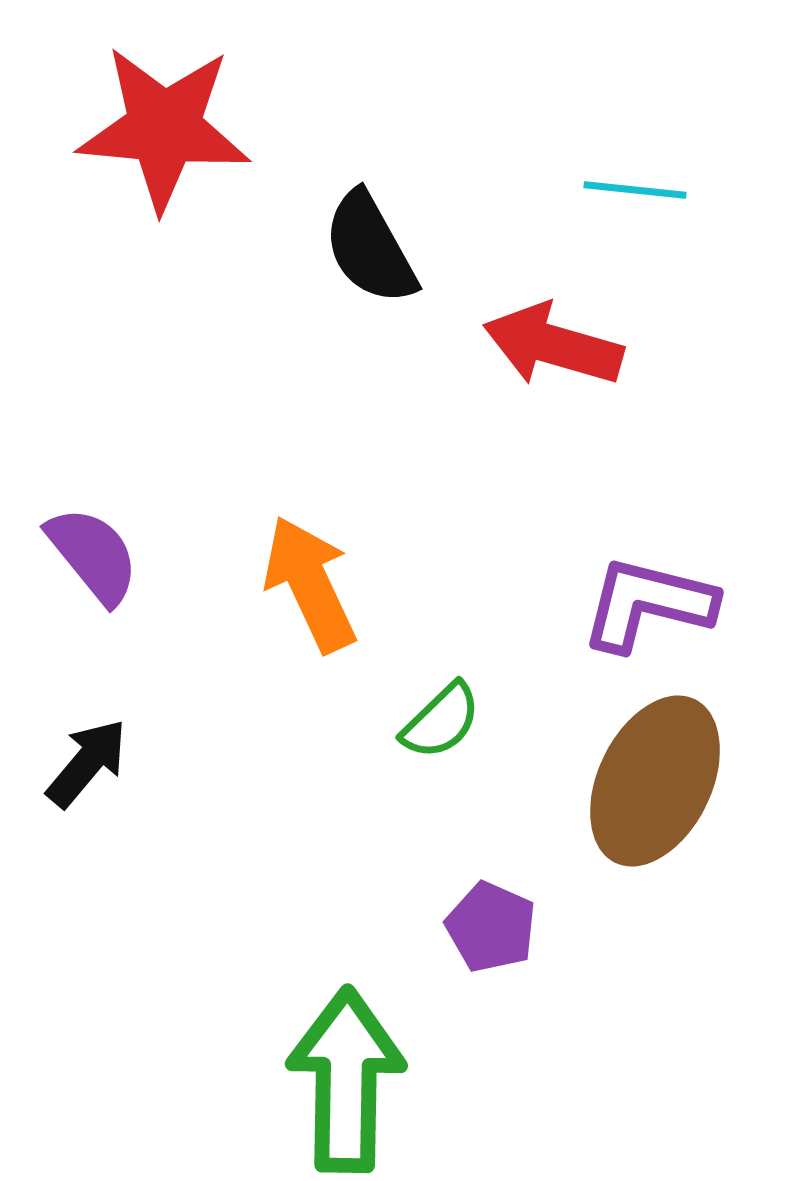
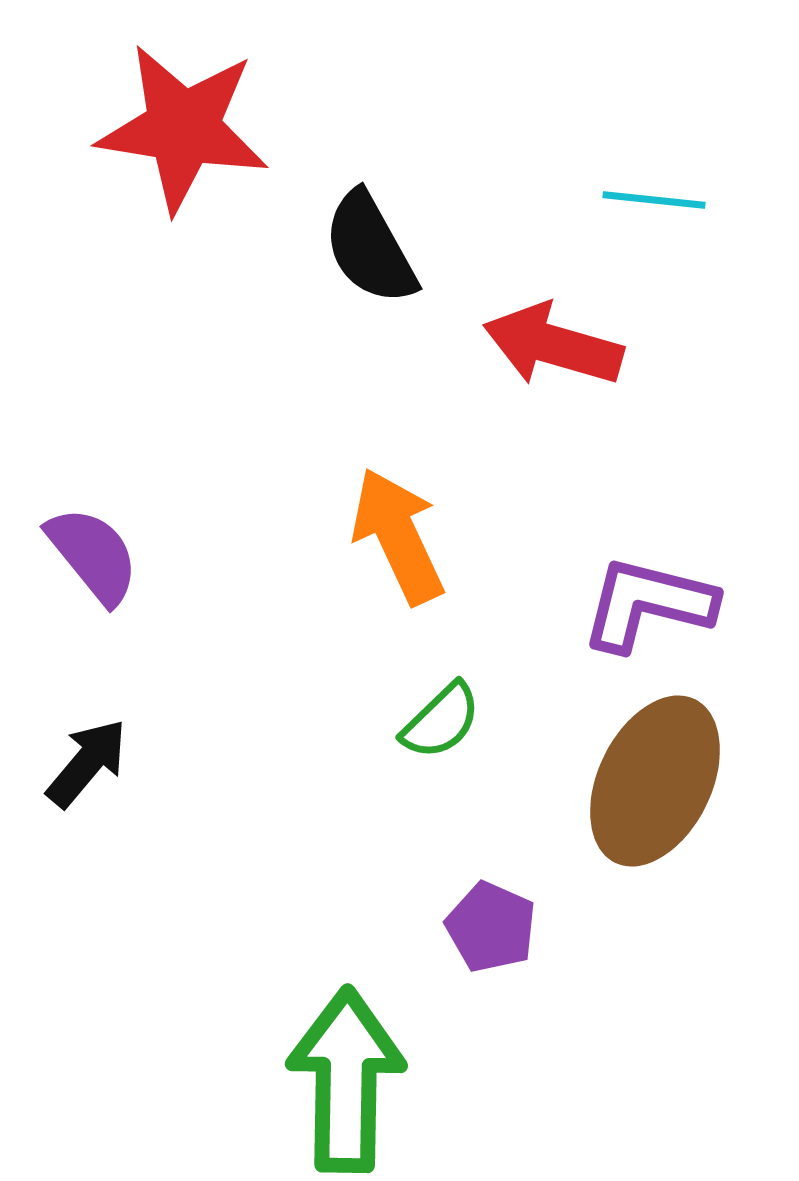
red star: moved 19 px right; rotated 4 degrees clockwise
cyan line: moved 19 px right, 10 px down
orange arrow: moved 88 px right, 48 px up
